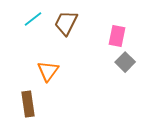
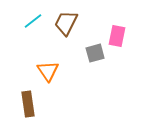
cyan line: moved 2 px down
gray square: moved 30 px left, 9 px up; rotated 30 degrees clockwise
orange triangle: rotated 10 degrees counterclockwise
